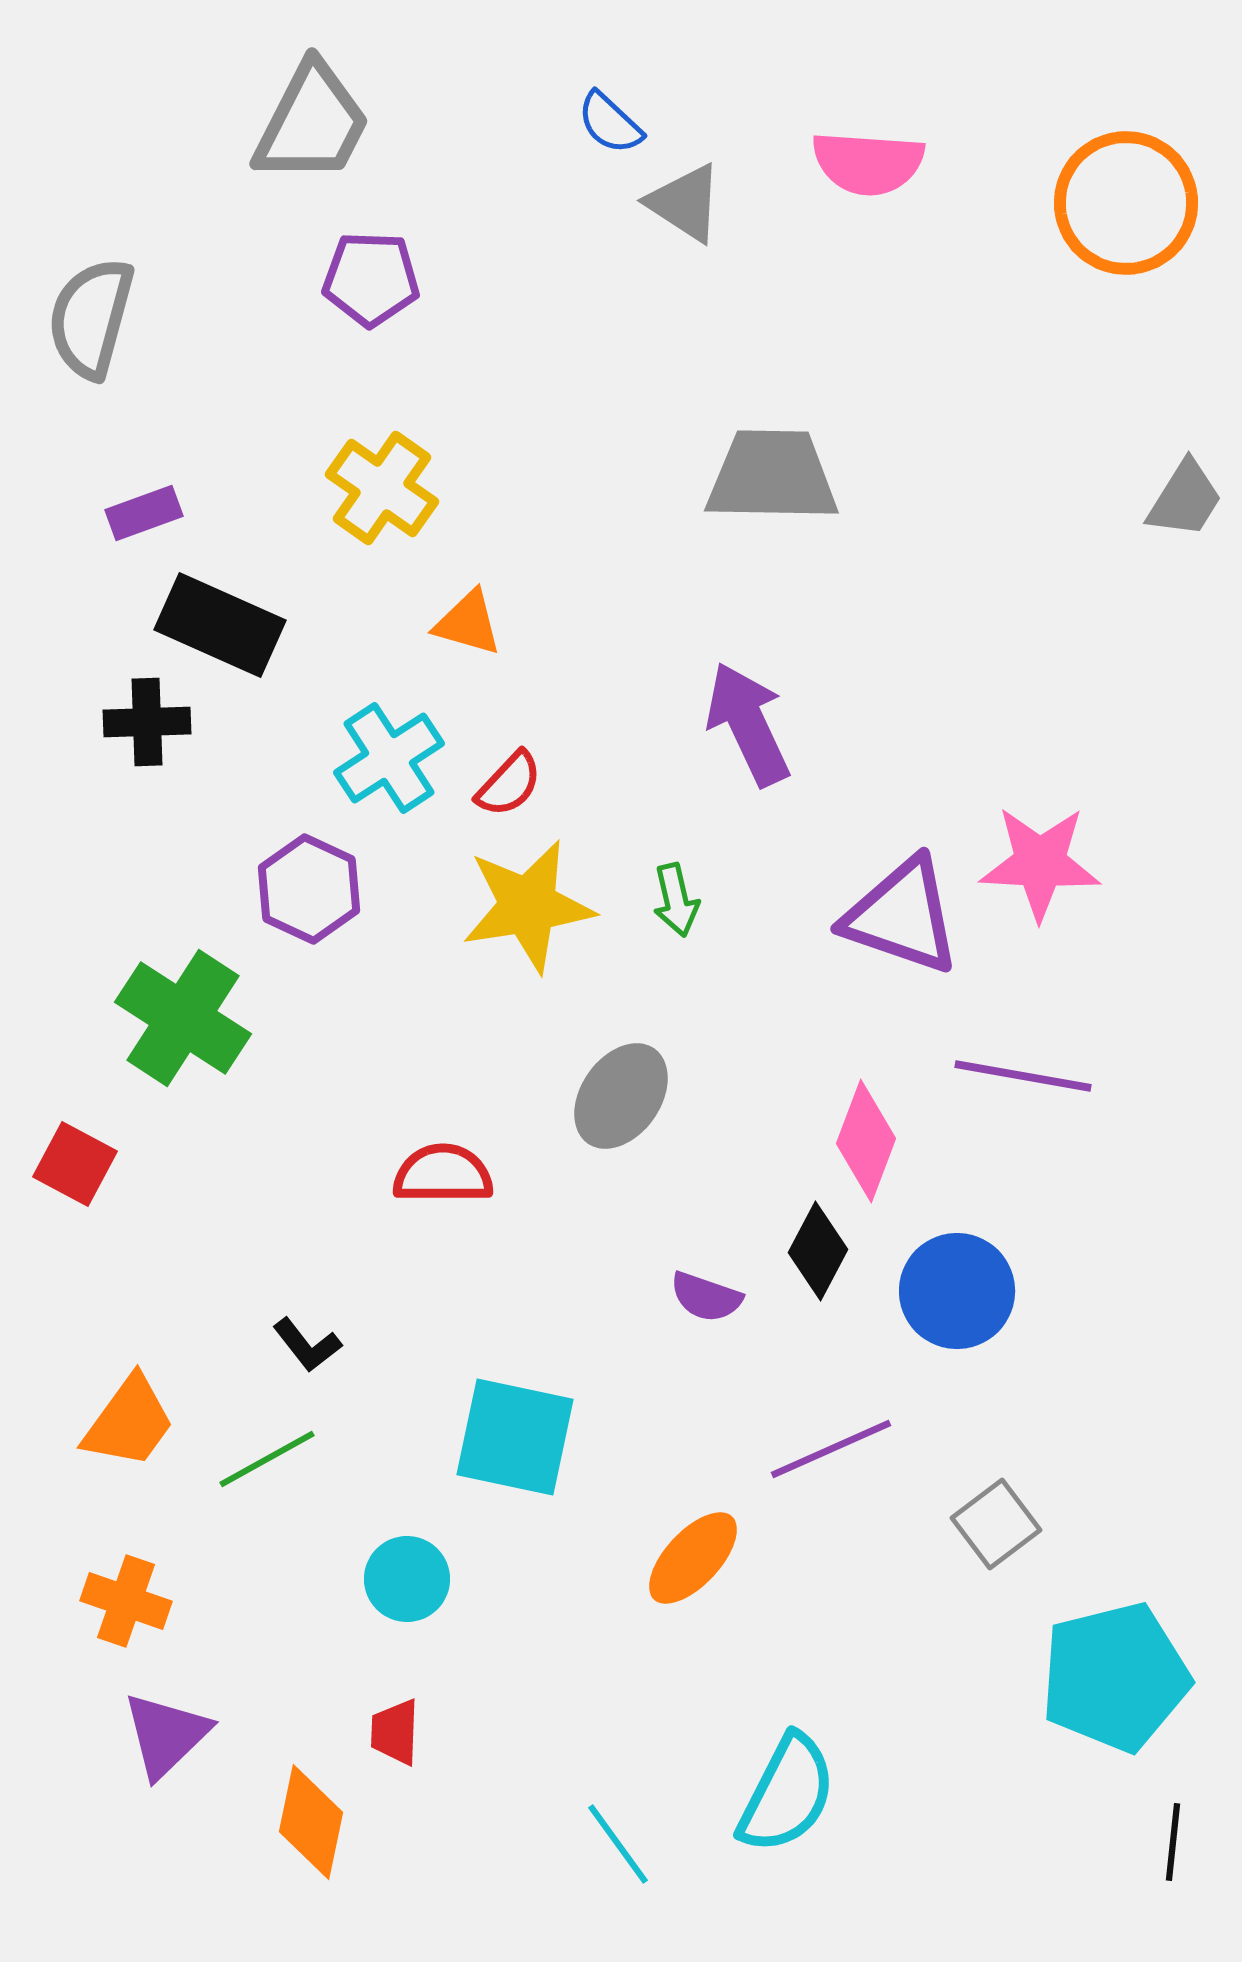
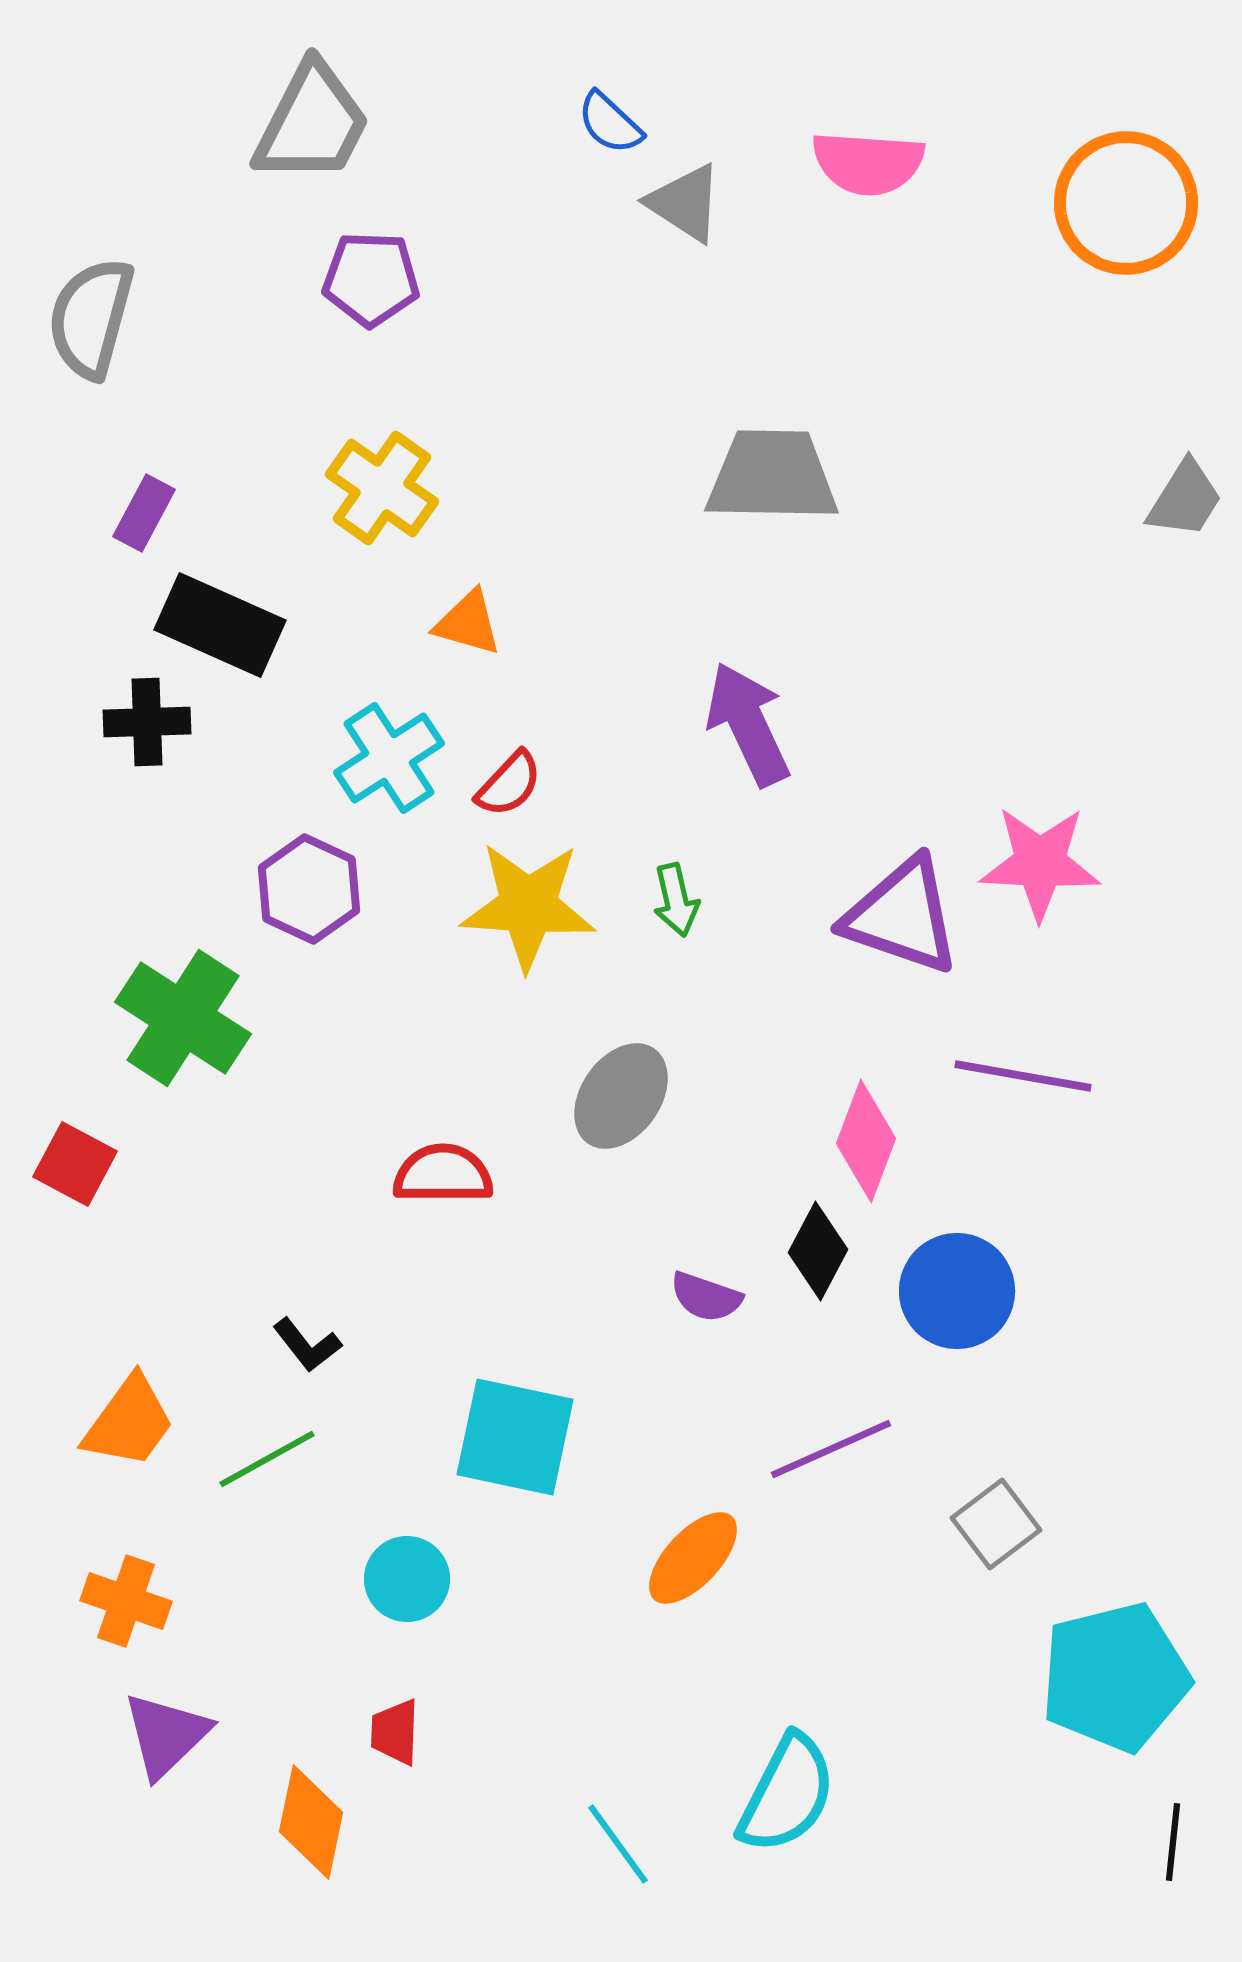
purple rectangle at (144, 513): rotated 42 degrees counterclockwise
yellow star at (528, 906): rotated 13 degrees clockwise
